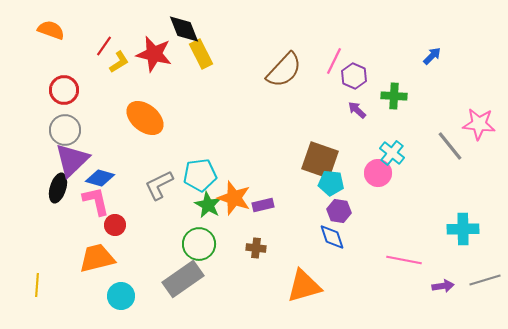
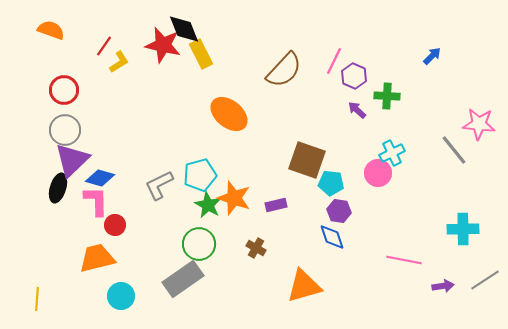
red star at (154, 54): moved 9 px right, 9 px up
green cross at (394, 96): moved 7 px left
orange ellipse at (145, 118): moved 84 px right, 4 px up
gray line at (450, 146): moved 4 px right, 4 px down
cyan cross at (392, 153): rotated 25 degrees clockwise
brown square at (320, 160): moved 13 px left
cyan pentagon at (200, 175): rotated 8 degrees counterclockwise
pink L-shape at (96, 201): rotated 12 degrees clockwise
purple rectangle at (263, 205): moved 13 px right
brown cross at (256, 248): rotated 24 degrees clockwise
gray line at (485, 280): rotated 16 degrees counterclockwise
yellow line at (37, 285): moved 14 px down
